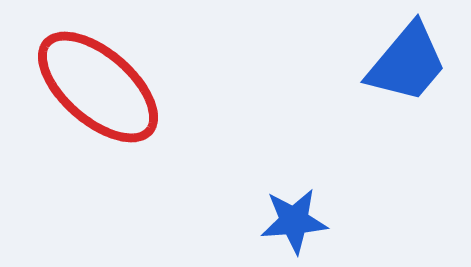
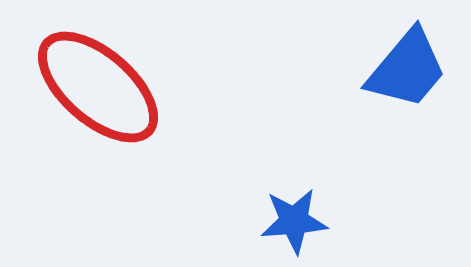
blue trapezoid: moved 6 px down
